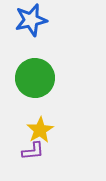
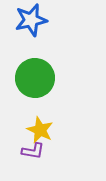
yellow star: rotated 16 degrees counterclockwise
purple L-shape: rotated 15 degrees clockwise
